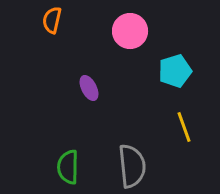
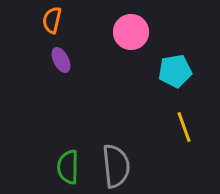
pink circle: moved 1 px right, 1 px down
cyan pentagon: rotated 8 degrees clockwise
purple ellipse: moved 28 px left, 28 px up
gray semicircle: moved 16 px left
